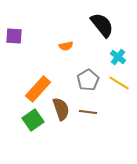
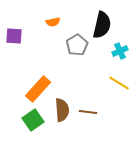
black semicircle: rotated 52 degrees clockwise
orange semicircle: moved 13 px left, 24 px up
cyan cross: moved 2 px right, 6 px up; rotated 28 degrees clockwise
gray pentagon: moved 11 px left, 35 px up
brown semicircle: moved 1 px right, 1 px down; rotated 15 degrees clockwise
